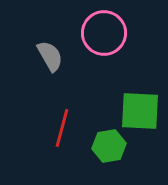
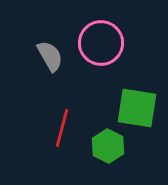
pink circle: moved 3 px left, 10 px down
green square: moved 3 px left, 3 px up; rotated 6 degrees clockwise
green hexagon: moved 1 px left; rotated 24 degrees counterclockwise
